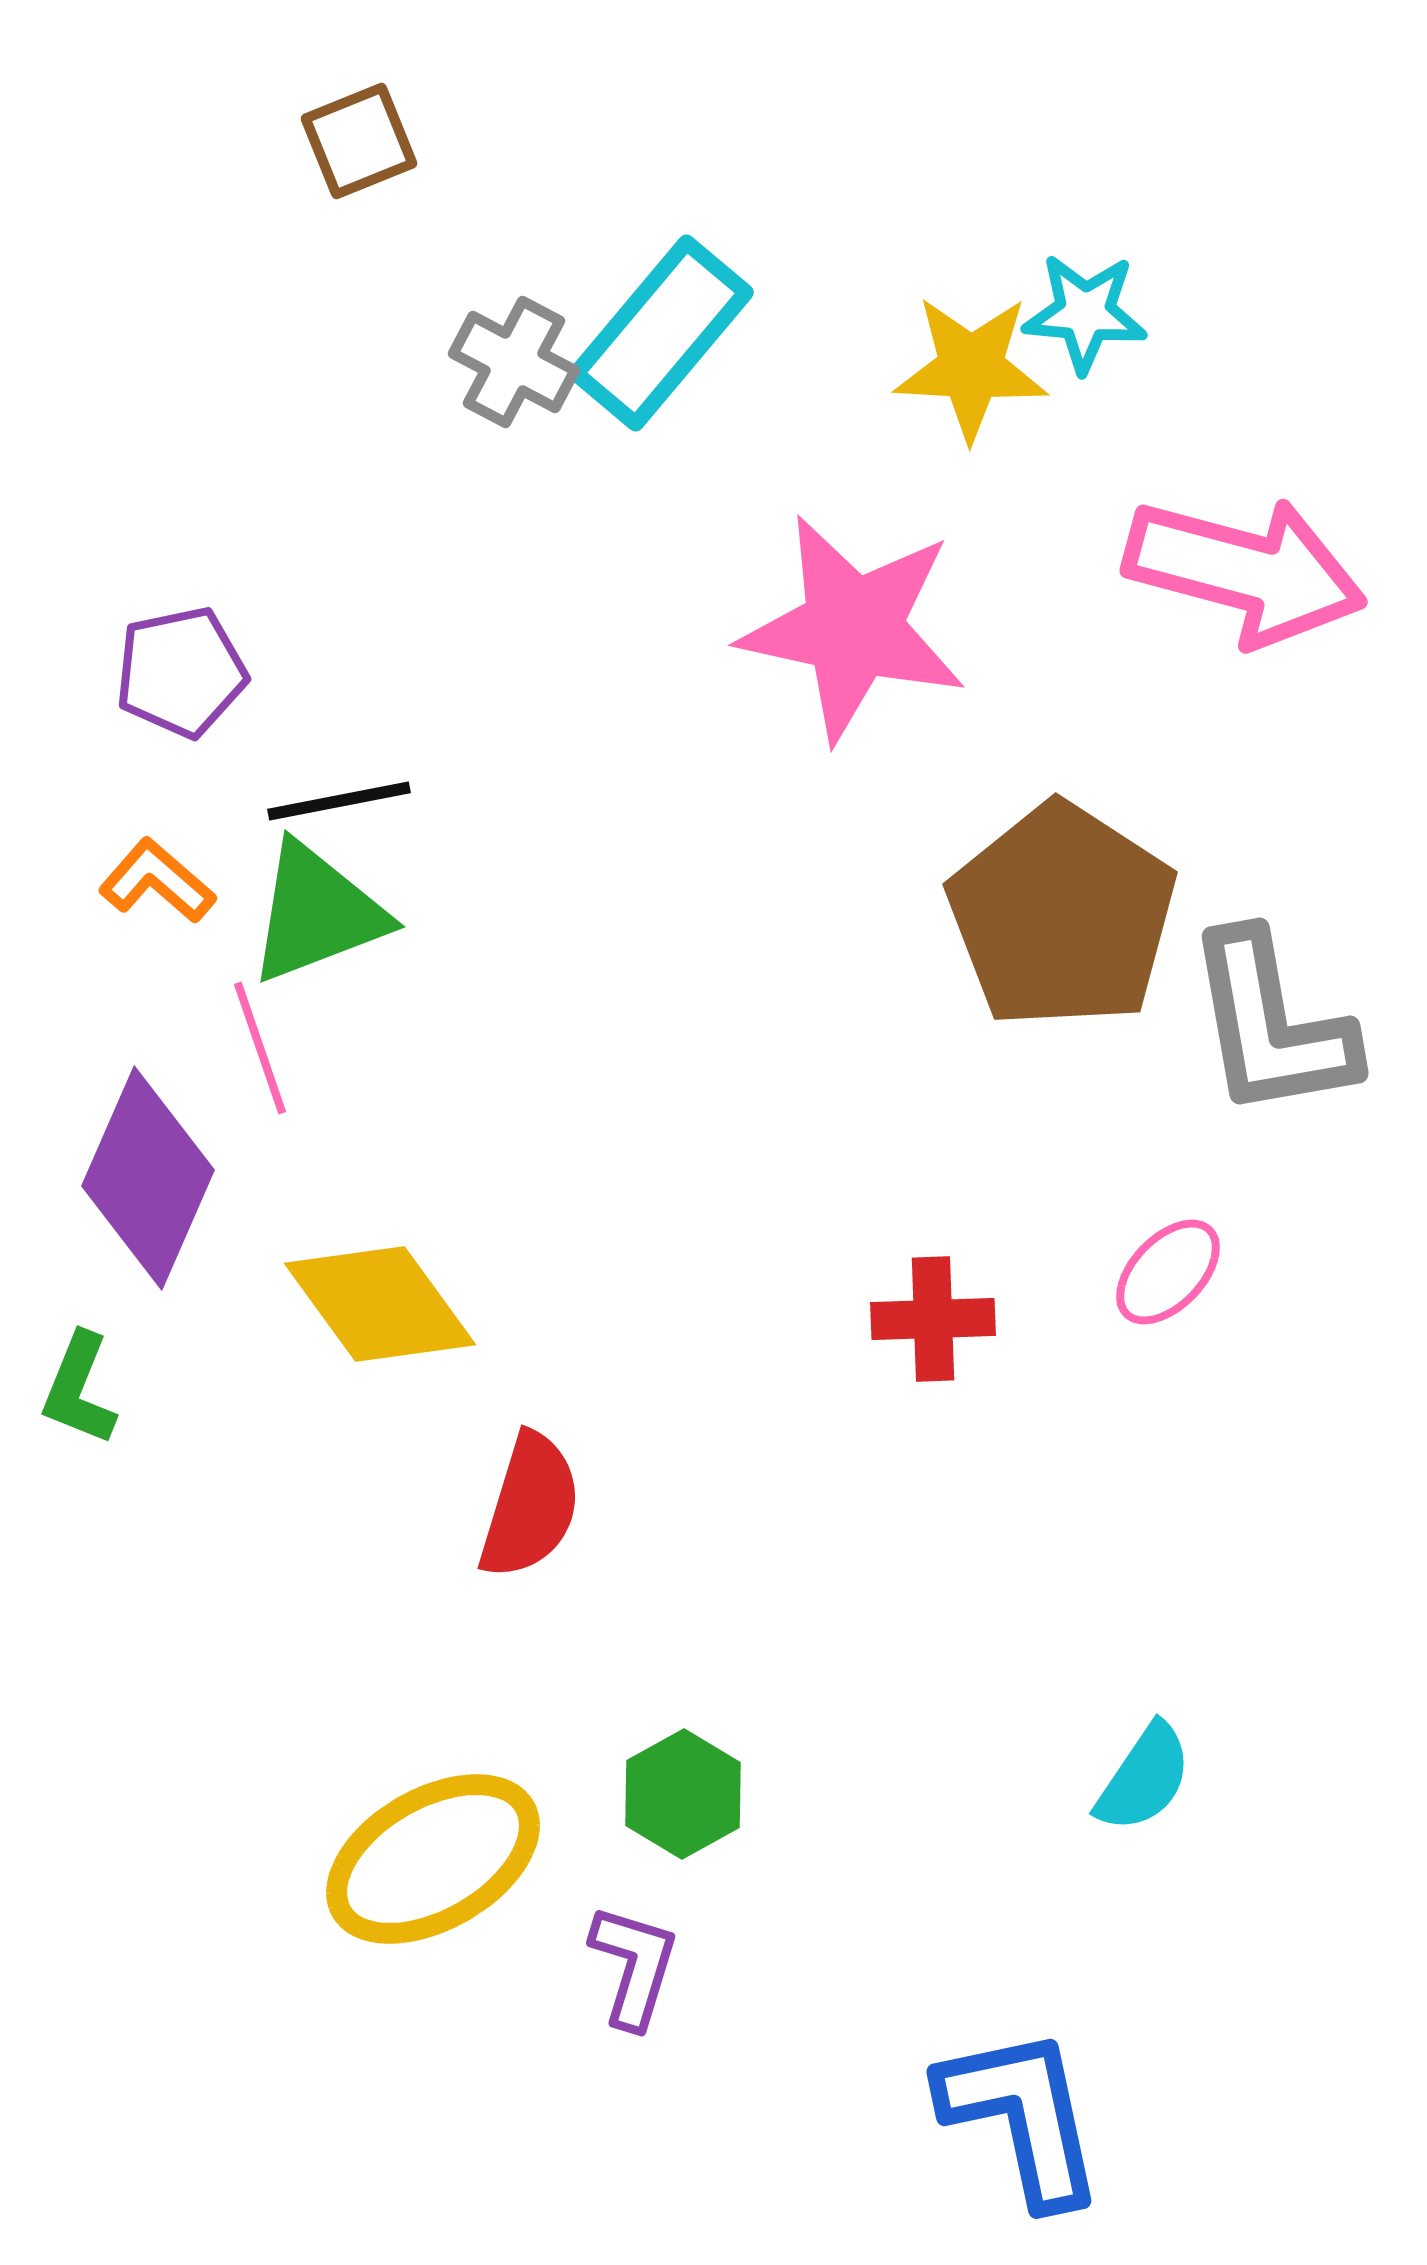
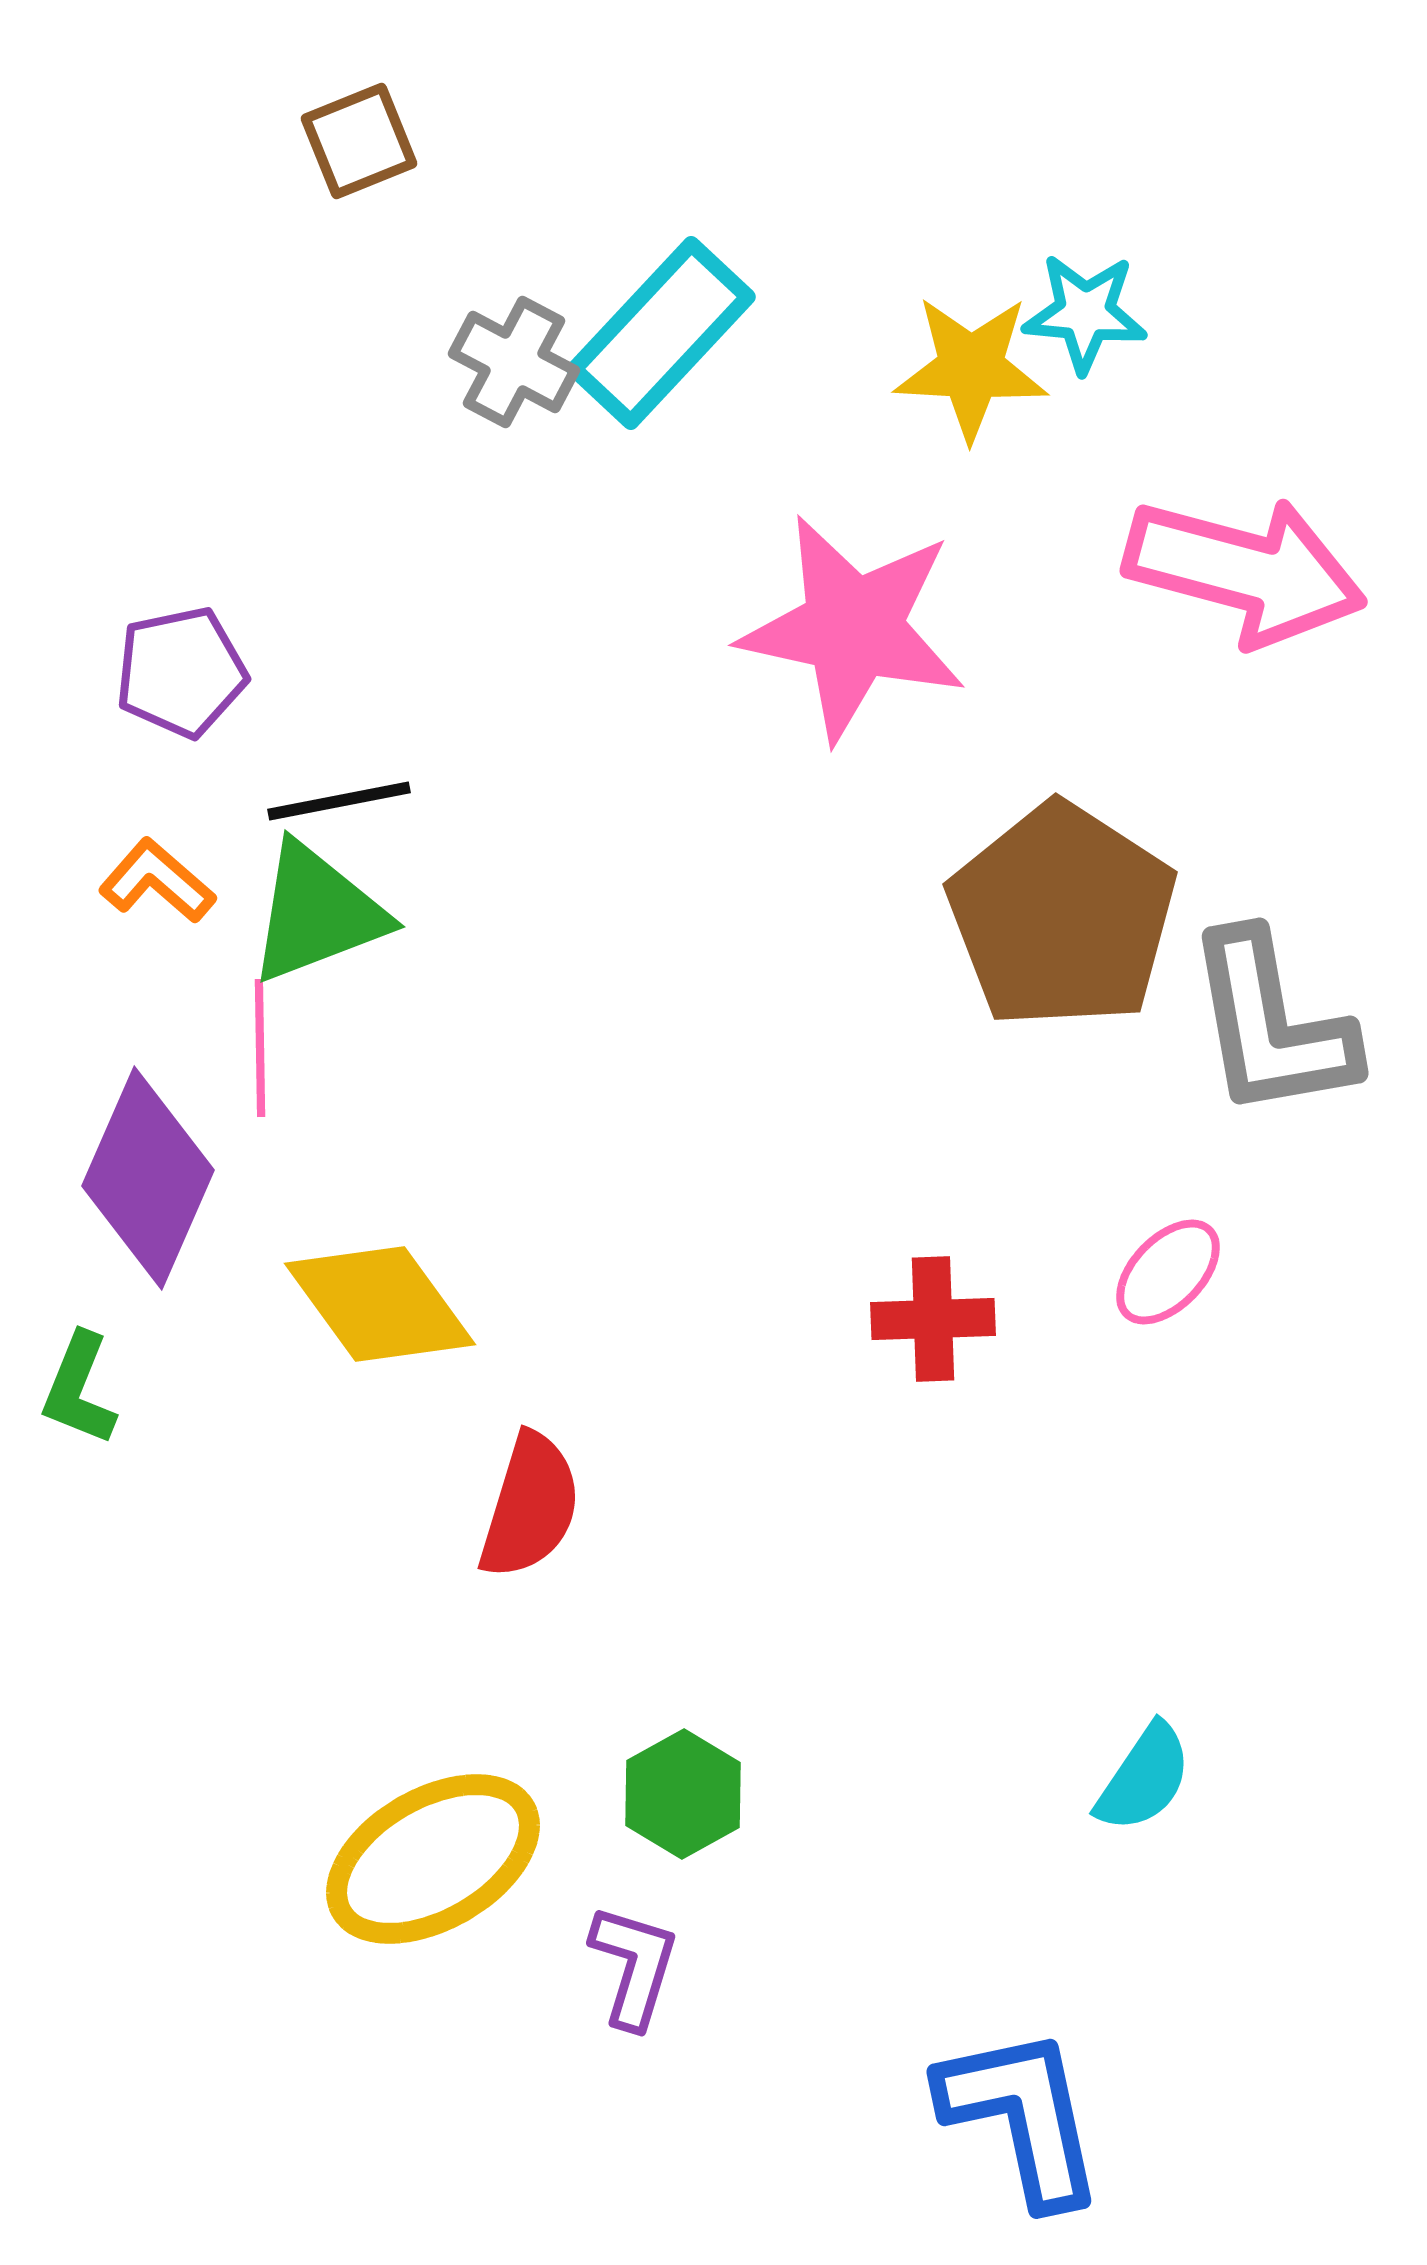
cyan rectangle: rotated 3 degrees clockwise
pink line: rotated 18 degrees clockwise
